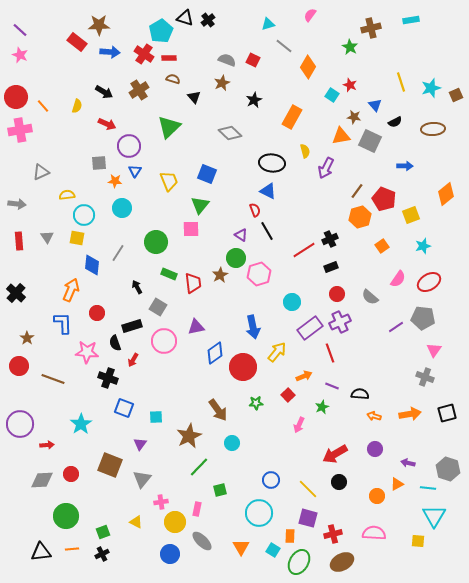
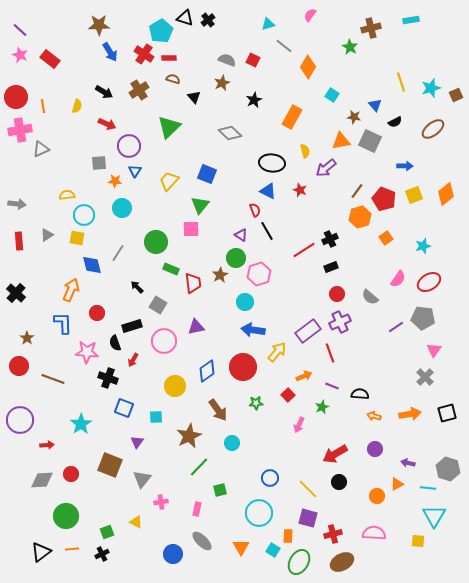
red rectangle at (77, 42): moved 27 px left, 17 px down
blue arrow at (110, 52): rotated 54 degrees clockwise
red star at (350, 85): moved 50 px left, 105 px down
orange line at (43, 106): rotated 32 degrees clockwise
brown ellipse at (433, 129): rotated 35 degrees counterclockwise
orange triangle at (341, 136): moved 5 px down
purple arrow at (326, 168): rotated 25 degrees clockwise
gray triangle at (41, 172): moved 23 px up
yellow trapezoid at (169, 181): rotated 115 degrees counterclockwise
yellow square at (411, 215): moved 3 px right, 20 px up
gray triangle at (47, 237): moved 2 px up; rotated 32 degrees clockwise
orange square at (382, 246): moved 4 px right, 8 px up
blue diamond at (92, 265): rotated 20 degrees counterclockwise
green rectangle at (169, 274): moved 2 px right, 5 px up
black arrow at (137, 287): rotated 16 degrees counterclockwise
cyan circle at (292, 302): moved 47 px left
gray square at (158, 307): moved 2 px up
blue arrow at (253, 327): moved 3 px down; rotated 110 degrees clockwise
purple rectangle at (310, 328): moved 2 px left, 3 px down
blue diamond at (215, 353): moved 8 px left, 18 px down
gray cross at (425, 377): rotated 24 degrees clockwise
purple circle at (20, 424): moved 4 px up
purple triangle at (140, 444): moved 3 px left, 2 px up
blue circle at (271, 480): moved 1 px left, 2 px up
yellow circle at (175, 522): moved 136 px up
green square at (103, 532): moved 4 px right
orange rectangle at (290, 536): moved 2 px left
black triangle at (41, 552): rotated 30 degrees counterclockwise
blue circle at (170, 554): moved 3 px right
